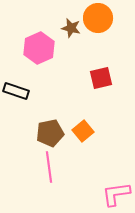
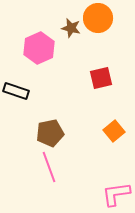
orange square: moved 31 px right
pink line: rotated 12 degrees counterclockwise
